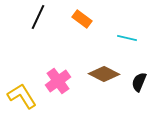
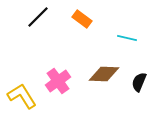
black line: rotated 20 degrees clockwise
brown diamond: rotated 24 degrees counterclockwise
